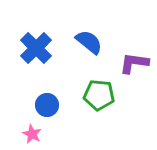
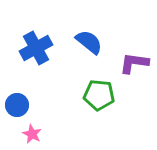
blue cross: rotated 16 degrees clockwise
blue circle: moved 30 px left
